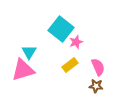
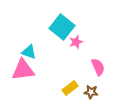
cyan square: moved 1 px right, 2 px up
cyan triangle: rotated 42 degrees counterclockwise
yellow rectangle: moved 23 px down
pink triangle: rotated 10 degrees clockwise
brown star: moved 5 px left, 6 px down
